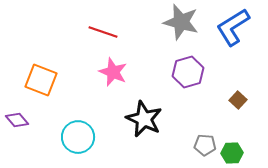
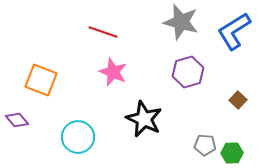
blue L-shape: moved 1 px right, 4 px down
